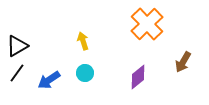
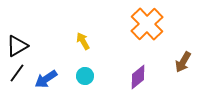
yellow arrow: rotated 12 degrees counterclockwise
cyan circle: moved 3 px down
blue arrow: moved 3 px left, 1 px up
